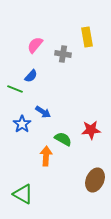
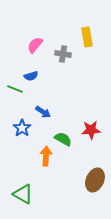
blue semicircle: rotated 32 degrees clockwise
blue star: moved 4 px down
